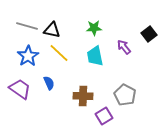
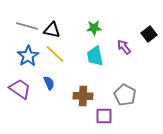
yellow line: moved 4 px left, 1 px down
purple square: rotated 30 degrees clockwise
